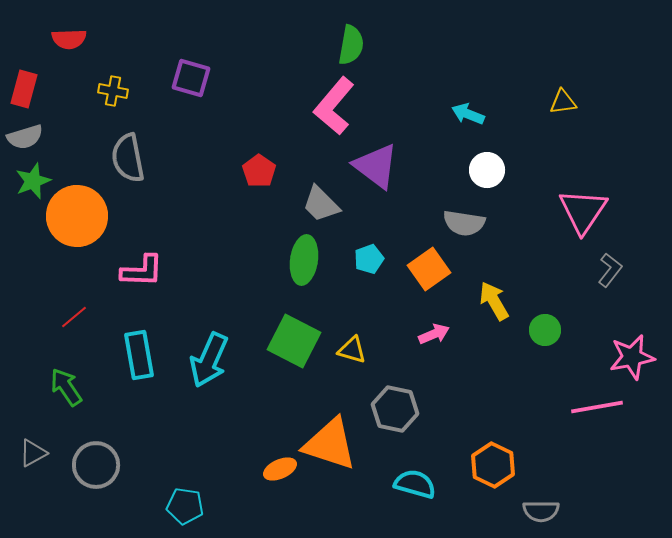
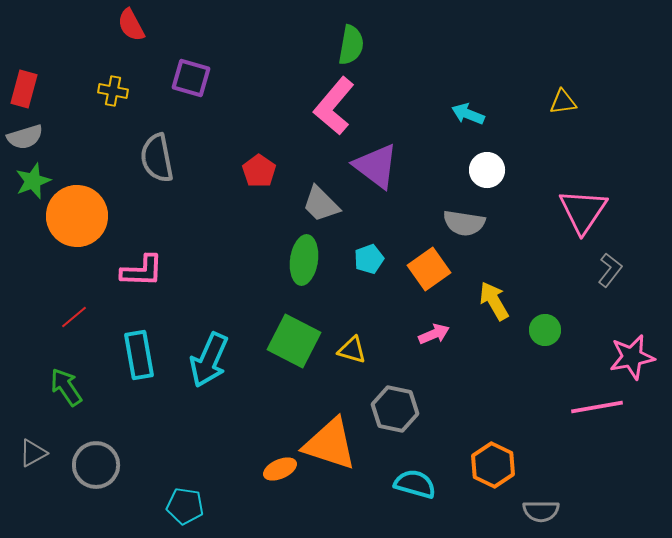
red semicircle at (69, 39): moved 62 px right, 14 px up; rotated 64 degrees clockwise
gray semicircle at (128, 158): moved 29 px right
